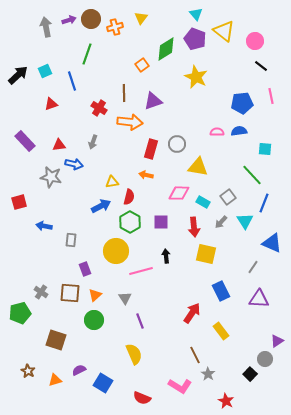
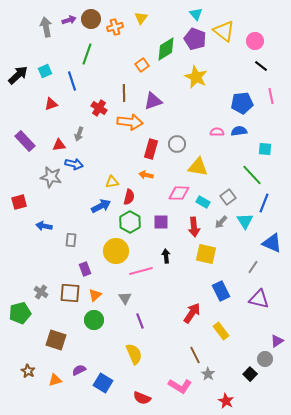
gray arrow at (93, 142): moved 14 px left, 8 px up
purple triangle at (259, 299): rotated 10 degrees clockwise
